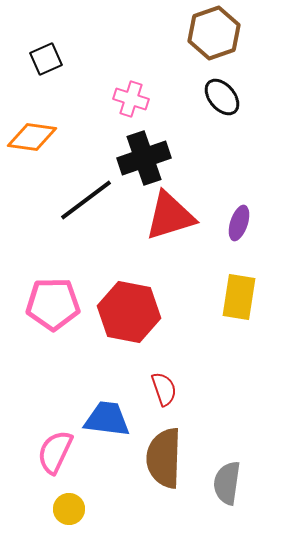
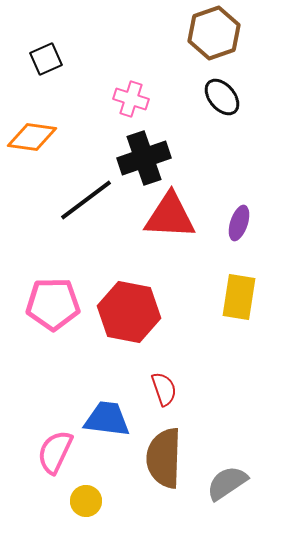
red triangle: rotated 20 degrees clockwise
gray semicircle: rotated 48 degrees clockwise
yellow circle: moved 17 px right, 8 px up
